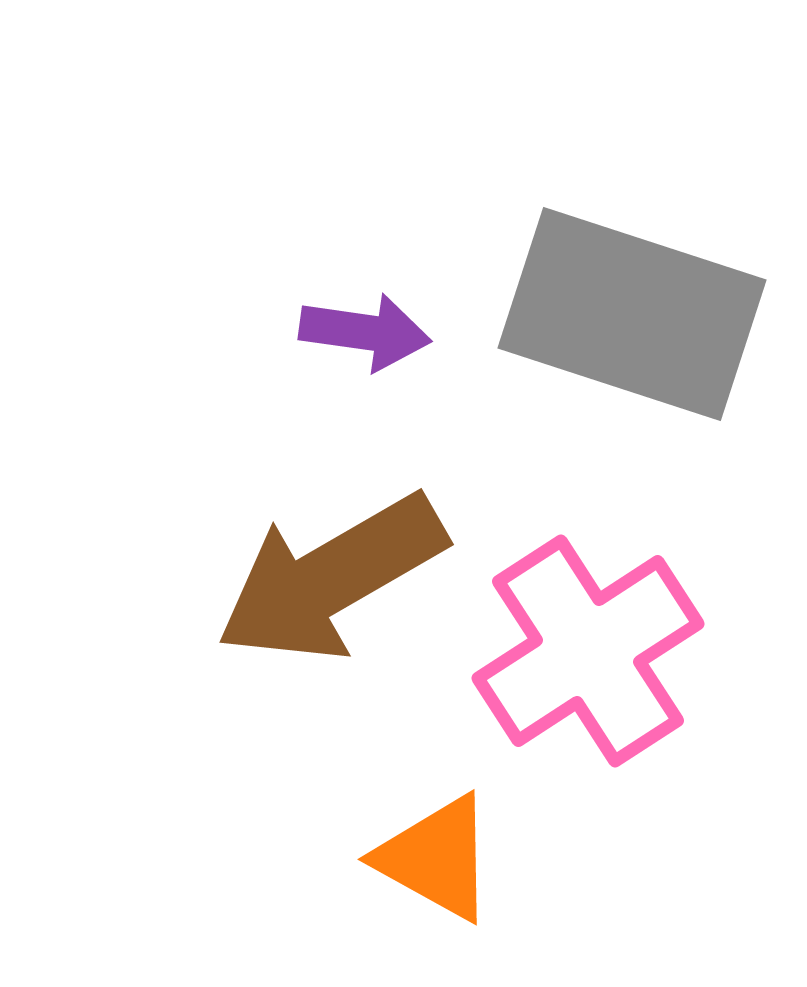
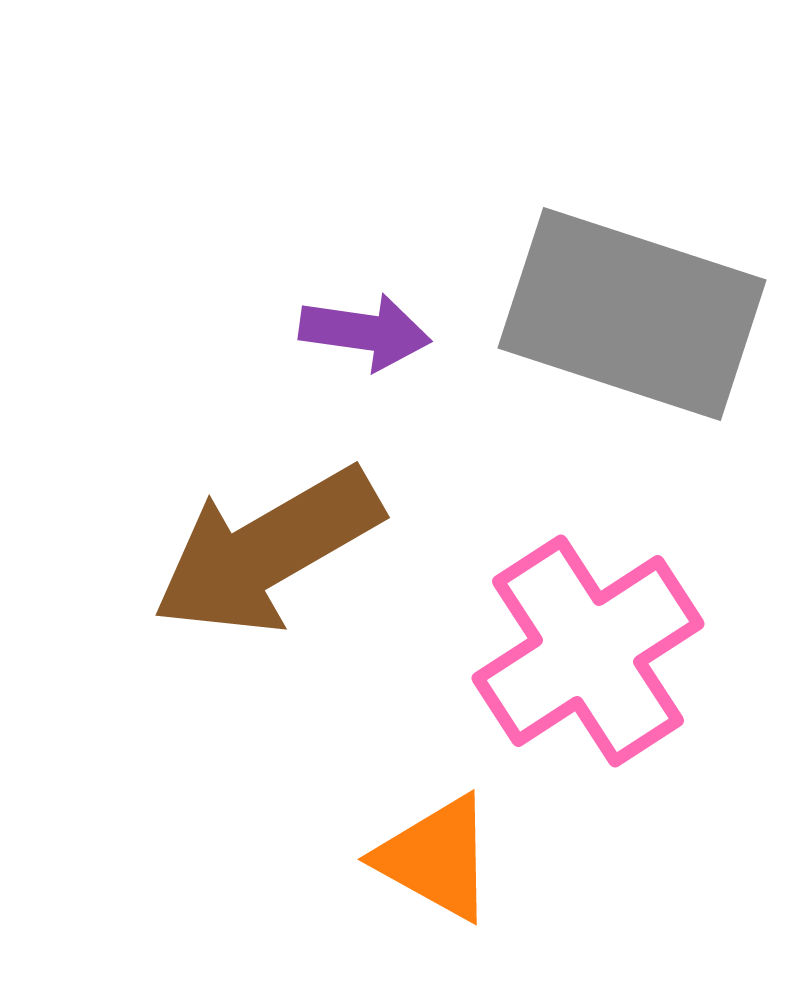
brown arrow: moved 64 px left, 27 px up
